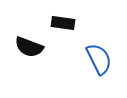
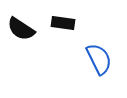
black semicircle: moved 8 px left, 18 px up; rotated 12 degrees clockwise
